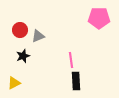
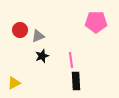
pink pentagon: moved 3 px left, 4 px down
black star: moved 19 px right
